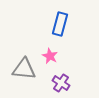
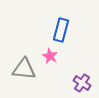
blue rectangle: moved 1 px right, 6 px down
purple cross: moved 21 px right
